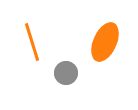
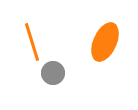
gray circle: moved 13 px left
